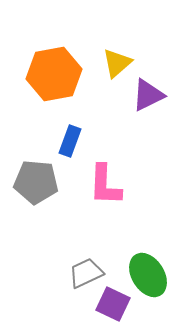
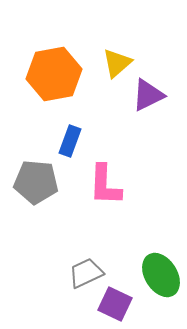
green ellipse: moved 13 px right
purple square: moved 2 px right
